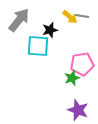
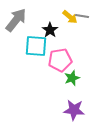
gray arrow: moved 3 px left
black star: rotated 21 degrees counterclockwise
cyan square: moved 2 px left
pink pentagon: moved 22 px left, 4 px up
purple star: moved 4 px left; rotated 15 degrees counterclockwise
